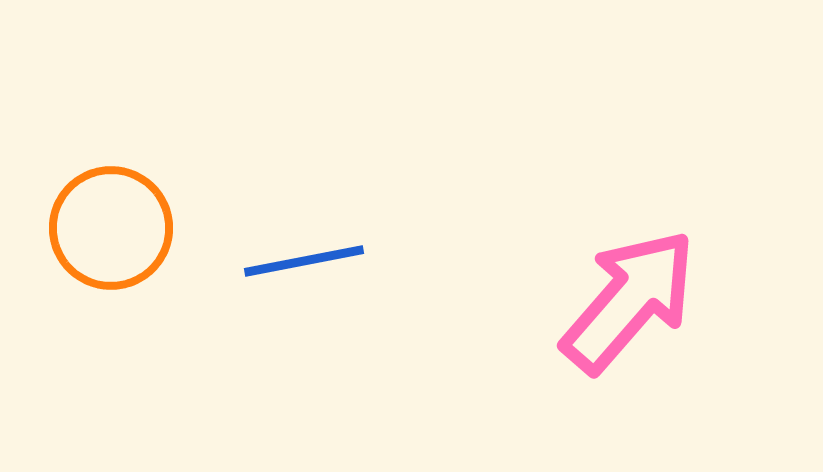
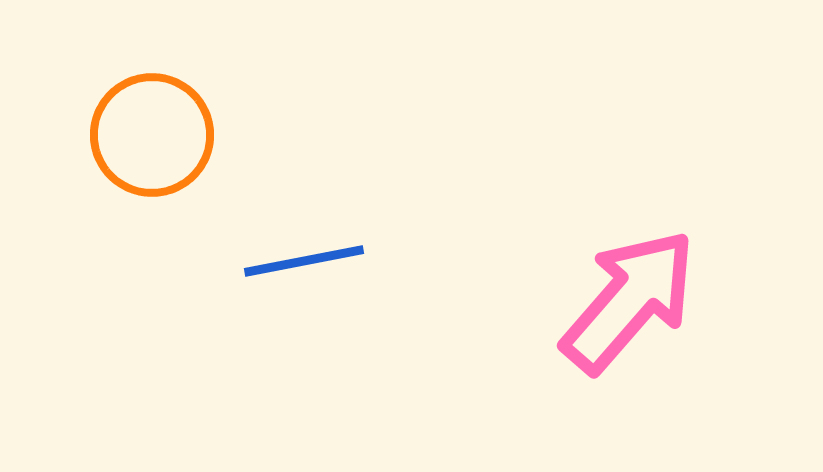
orange circle: moved 41 px right, 93 px up
